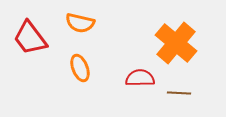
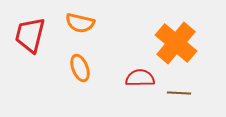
red trapezoid: moved 3 px up; rotated 51 degrees clockwise
